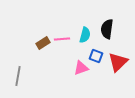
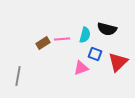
black semicircle: rotated 84 degrees counterclockwise
blue square: moved 1 px left, 2 px up
